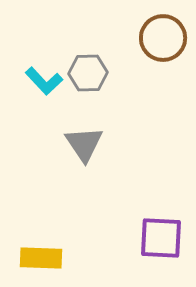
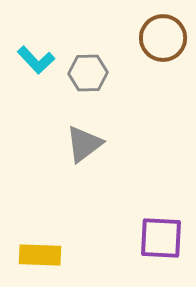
cyan L-shape: moved 8 px left, 21 px up
gray triangle: rotated 27 degrees clockwise
yellow rectangle: moved 1 px left, 3 px up
